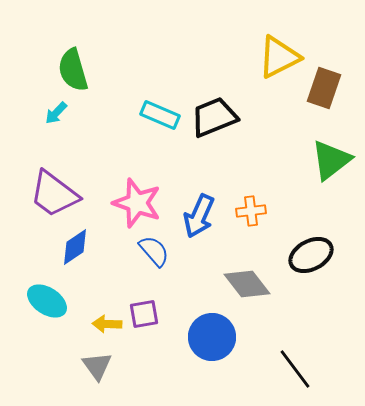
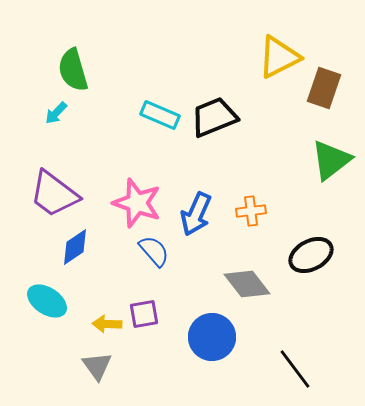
blue arrow: moved 3 px left, 2 px up
